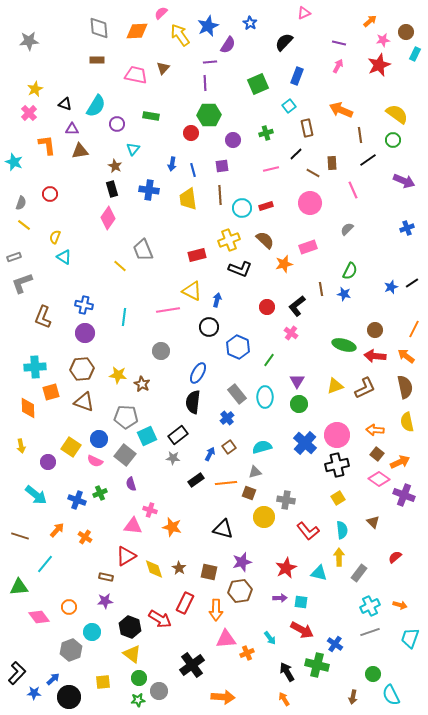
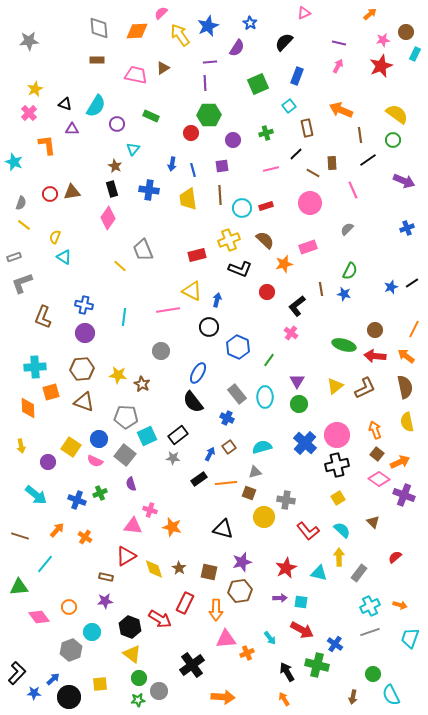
orange arrow at (370, 21): moved 7 px up
purple semicircle at (228, 45): moved 9 px right, 3 px down
red star at (379, 65): moved 2 px right, 1 px down
brown triangle at (163, 68): rotated 16 degrees clockwise
green rectangle at (151, 116): rotated 14 degrees clockwise
brown triangle at (80, 151): moved 8 px left, 41 px down
red circle at (267, 307): moved 15 px up
yellow triangle at (335, 386): rotated 18 degrees counterclockwise
black semicircle at (193, 402): rotated 45 degrees counterclockwise
blue cross at (227, 418): rotated 24 degrees counterclockwise
orange arrow at (375, 430): rotated 66 degrees clockwise
black rectangle at (196, 480): moved 3 px right, 1 px up
cyan semicircle at (342, 530): rotated 42 degrees counterclockwise
yellow square at (103, 682): moved 3 px left, 2 px down
